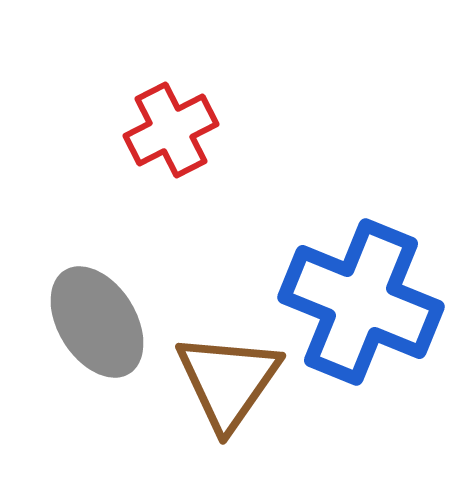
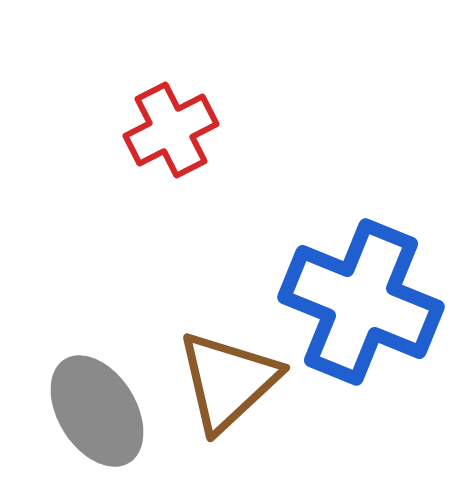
gray ellipse: moved 89 px down
brown triangle: rotated 12 degrees clockwise
